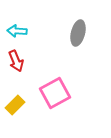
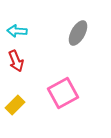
gray ellipse: rotated 15 degrees clockwise
pink square: moved 8 px right
